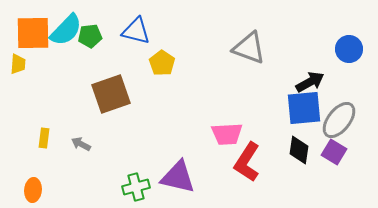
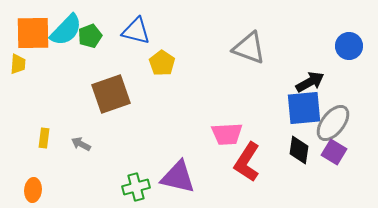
green pentagon: rotated 15 degrees counterclockwise
blue circle: moved 3 px up
gray ellipse: moved 6 px left, 3 px down
